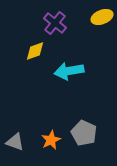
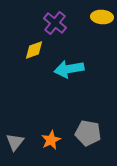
yellow ellipse: rotated 25 degrees clockwise
yellow diamond: moved 1 px left, 1 px up
cyan arrow: moved 2 px up
gray pentagon: moved 4 px right; rotated 15 degrees counterclockwise
gray triangle: rotated 48 degrees clockwise
